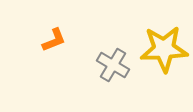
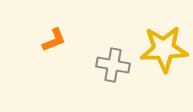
gray cross: rotated 20 degrees counterclockwise
